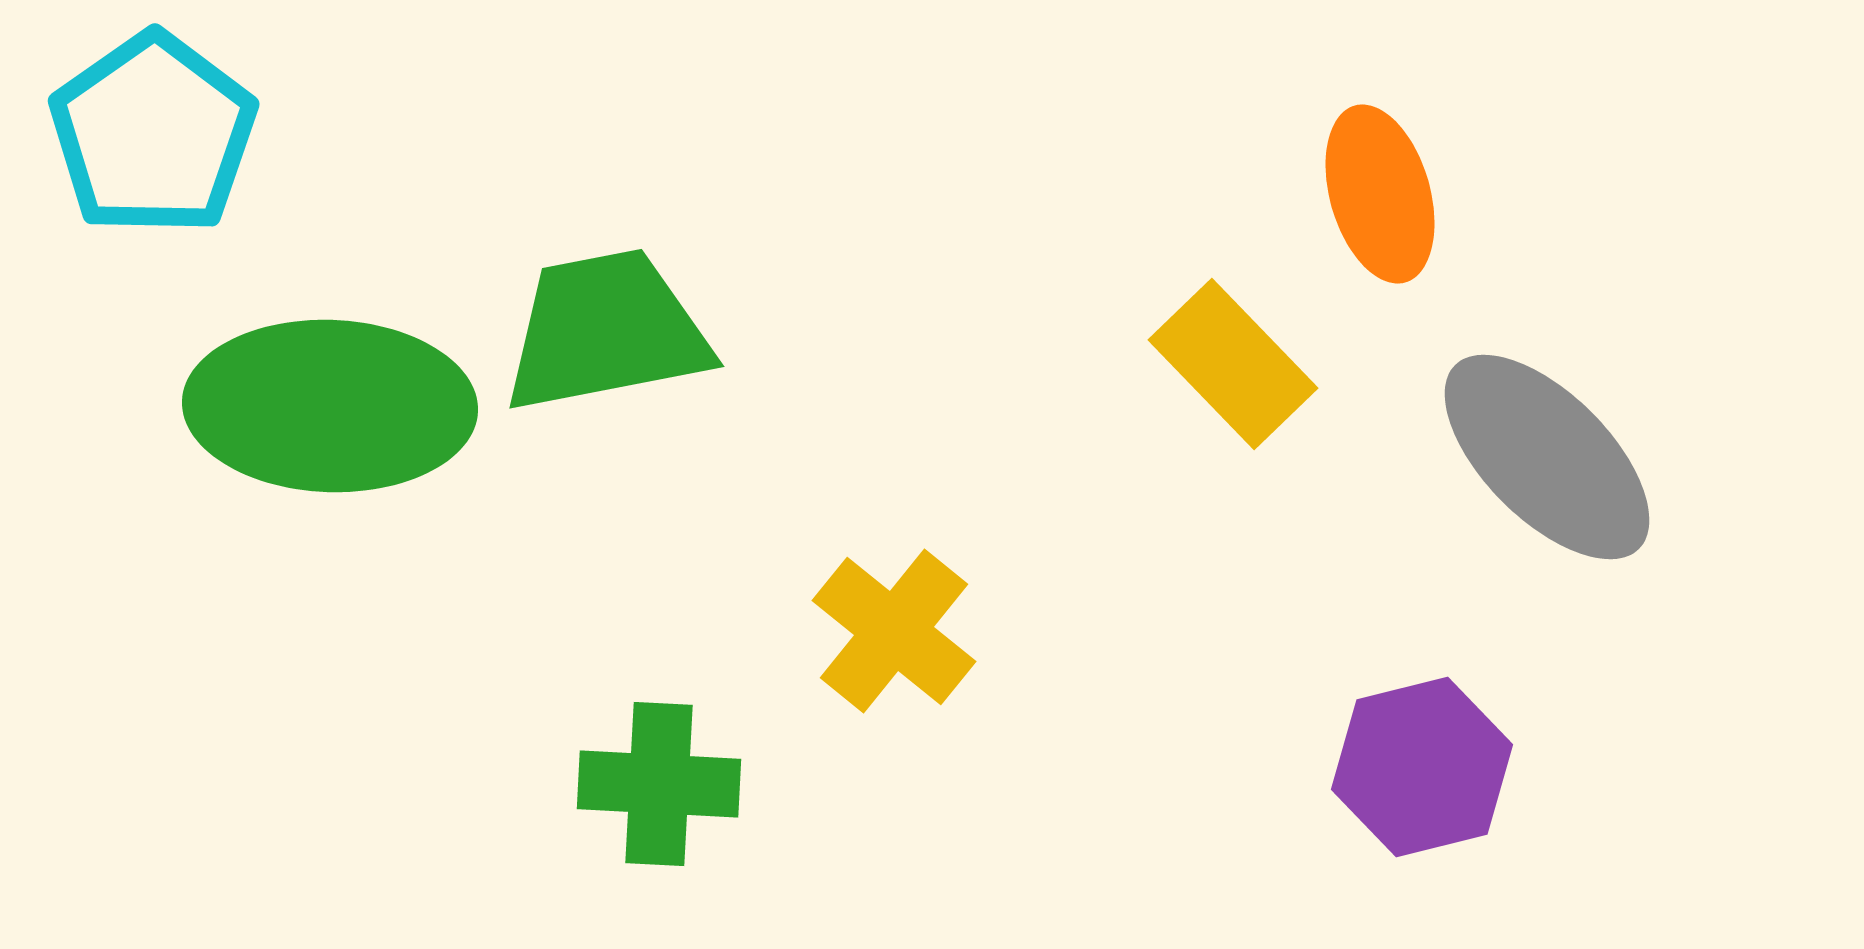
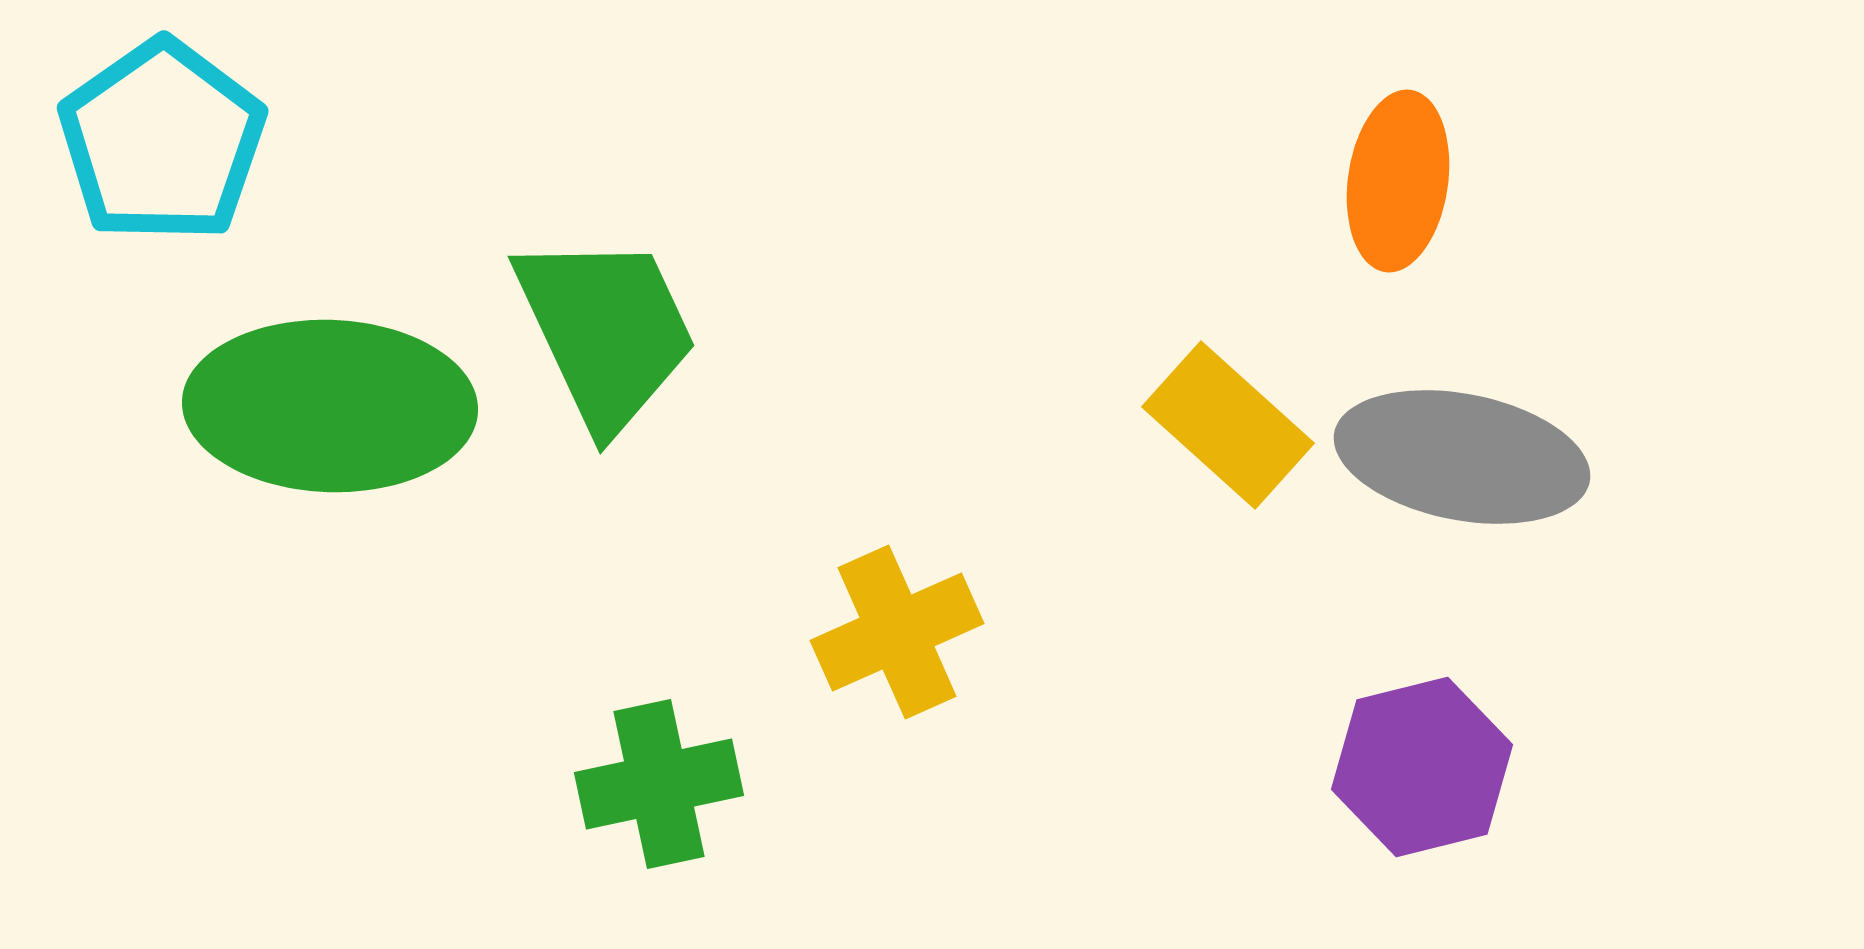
cyan pentagon: moved 9 px right, 7 px down
orange ellipse: moved 18 px right, 13 px up; rotated 24 degrees clockwise
green trapezoid: rotated 76 degrees clockwise
yellow rectangle: moved 5 px left, 61 px down; rotated 4 degrees counterclockwise
gray ellipse: moved 85 px left; rotated 34 degrees counterclockwise
yellow cross: moved 3 px right, 1 px down; rotated 27 degrees clockwise
green cross: rotated 15 degrees counterclockwise
